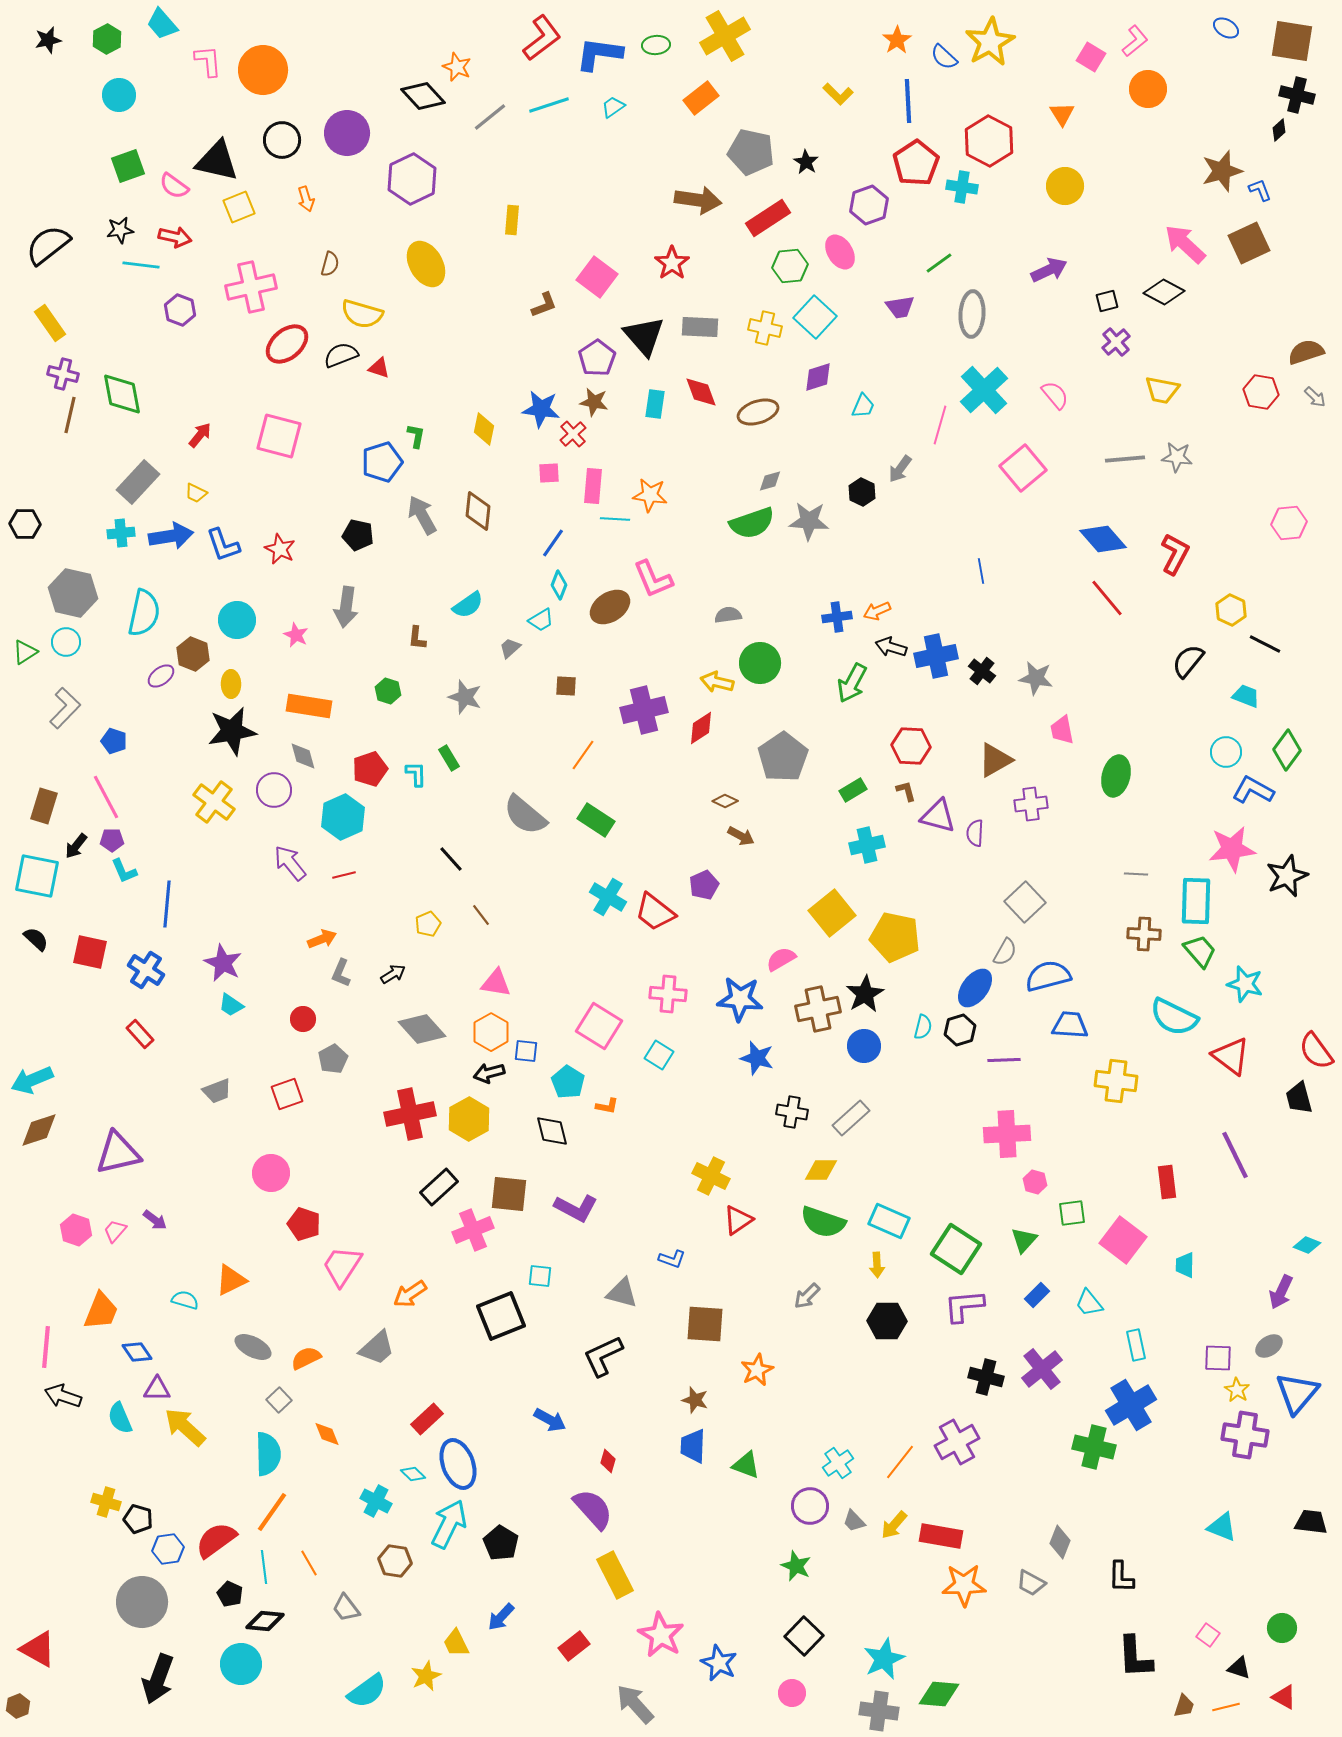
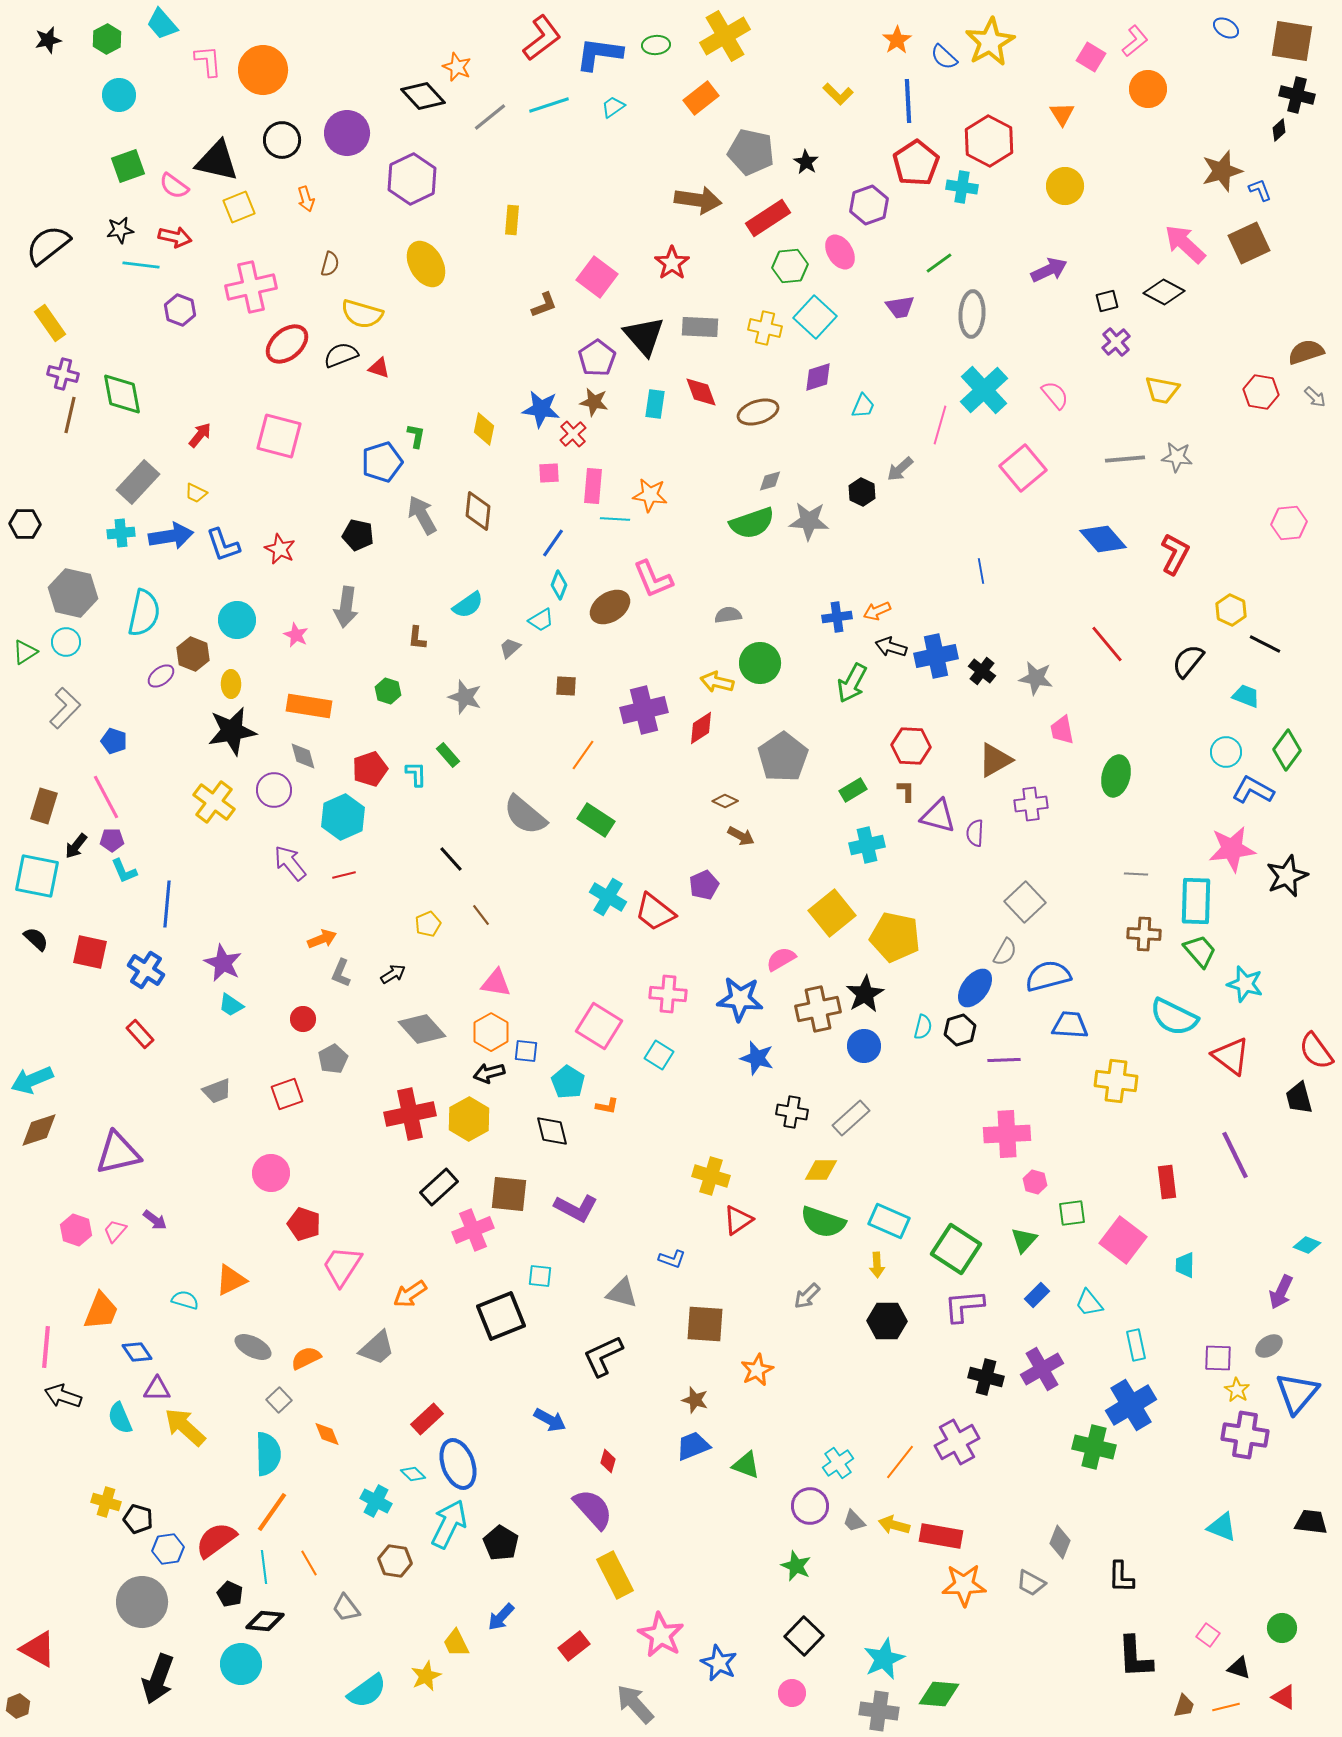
gray arrow at (900, 469): rotated 12 degrees clockwise
red line at (1107, 598): moved 46 px down
green rectangle at (449, 758): moved 1 px left, 3 px up; rotated 10 degrees counterclockwise
brown L-shape at (906, 791): rotated 15 degrees clockwise
yellow cross at (711, 1176): rotated 9 degrees counterclockwise
purple cross at (1042, 1369): rotated 9 degrees clockwise
blue trapezoid at (693, 1446): rotated 66 degrees clockwise
yellow arrow at (894, 1525): rotated 64 degrees clockwise
